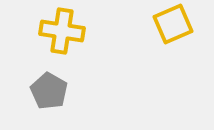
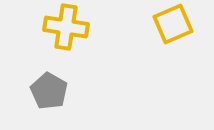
yellow cross: moved 4 px right, 4 px up
